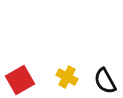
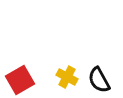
black semicircle: moved 6 px left, 1 px up
